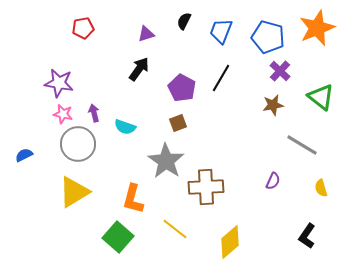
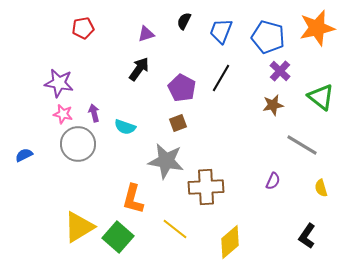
orange star: rotated 9 degrees clockwise
gray star: rotated 24 degrees counterclockwise
yellow triangle: moved 5 px right, 35 px down
